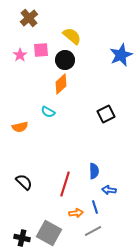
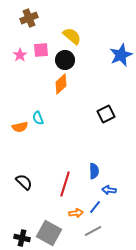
brown cross: rotated 18 degrees clockwise
cyan semicircle: moved 10 px left, 6 px down; rotated 40 degrees clockwise
blue line: rotated 56 degrees clockwise
